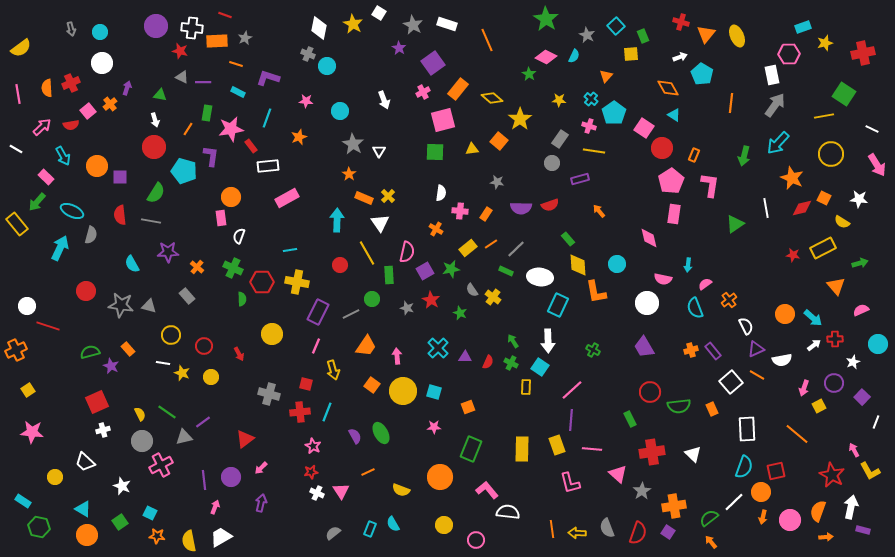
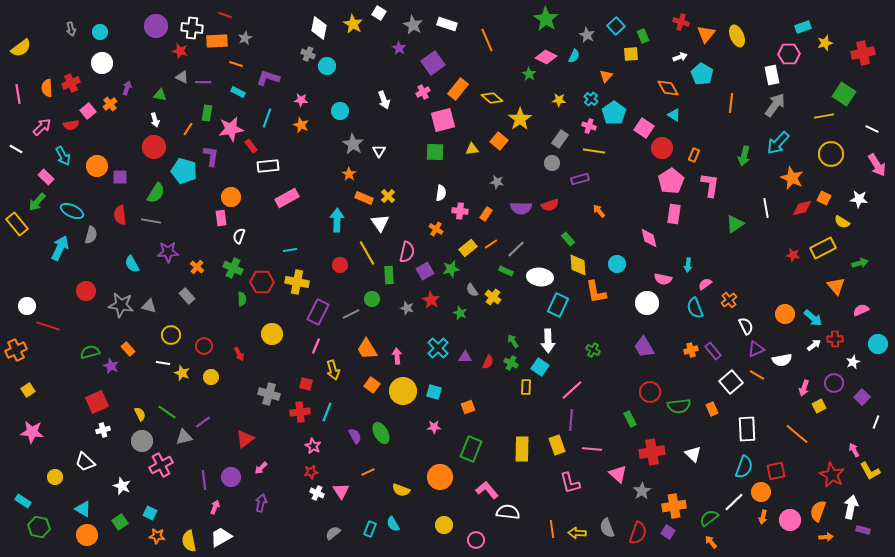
pink star at (306, 101): moved 5 px left, 1 px up
orange star at (299, 137): moved 2 px right, 12 px up; rotated 28 degrees counterclockwise
orange trapezoid at (366, 346): moved 1 px right, 3 px down; rotated 115 degrees clockwise
